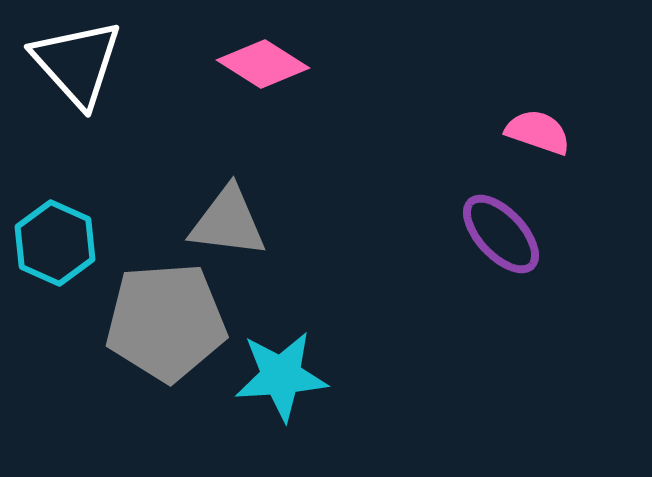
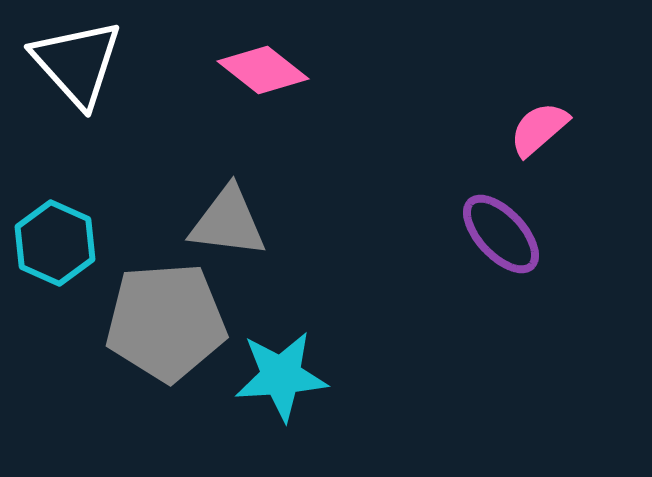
pink diamond: moved 6 px down; rotated 6 degrees clockwise
pink semicircle: moved 1 px right, 3 px up; rotated 60 degrees counterclockwise
